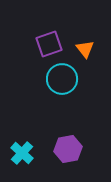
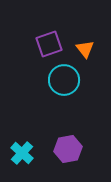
cyan circle: moved 2 px right, 1 px down
